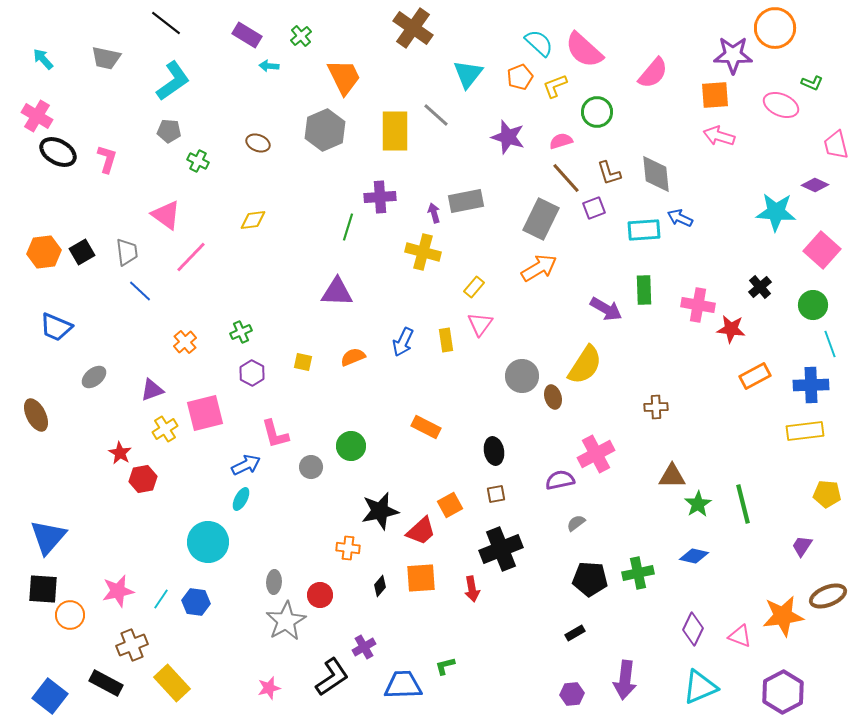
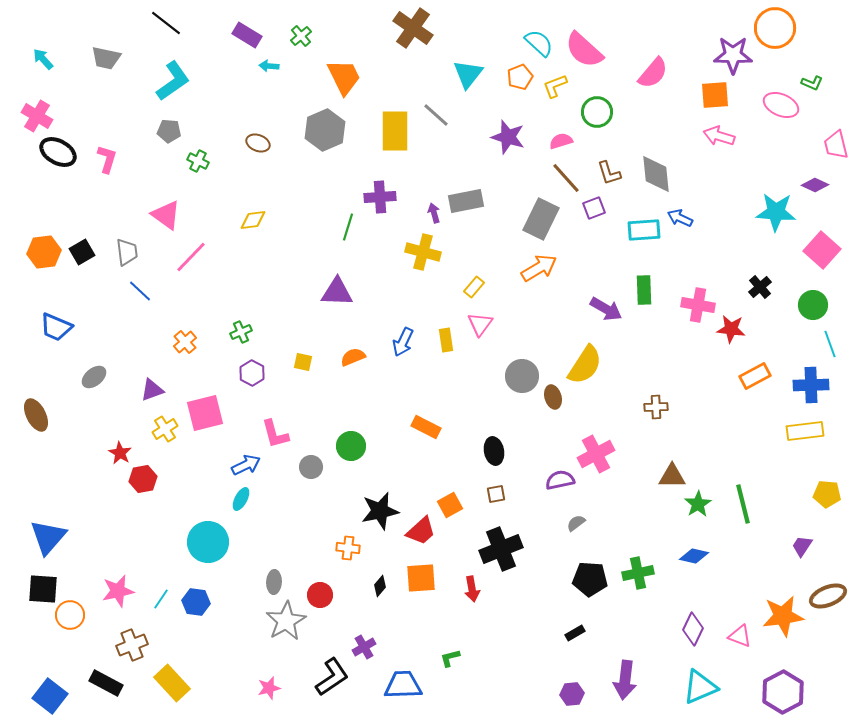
green L-shape at (445, 666): moved 5 px right, 8 px up
